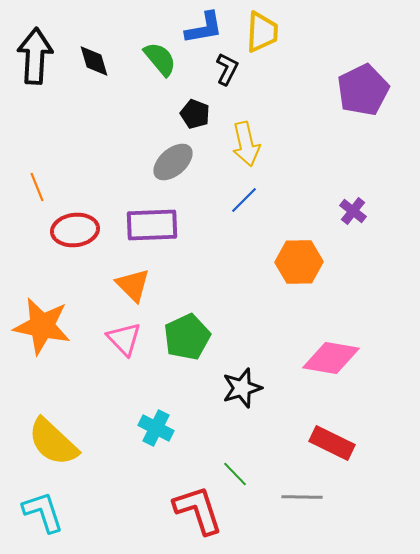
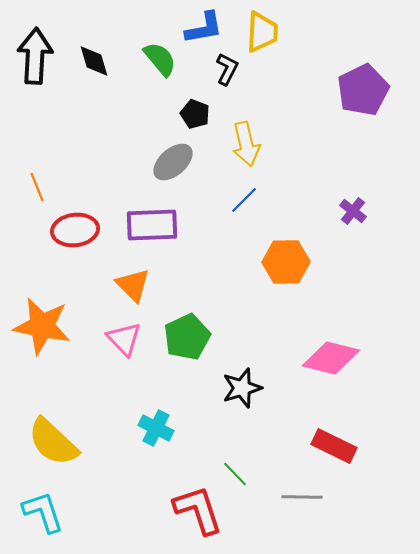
orange hexagon: moved 13 px left
pink diamond: rotated 4 degrees clockwise
red rectangle: moved 2 px right, 3 px down
